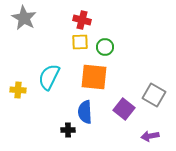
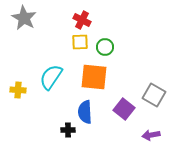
red cross: rotated 12 degrees clockwise
cyan semicircle: moved 2 px right; rotated 8 degrees clockwise
purple arrow: moved 1 px right, 1 px up
